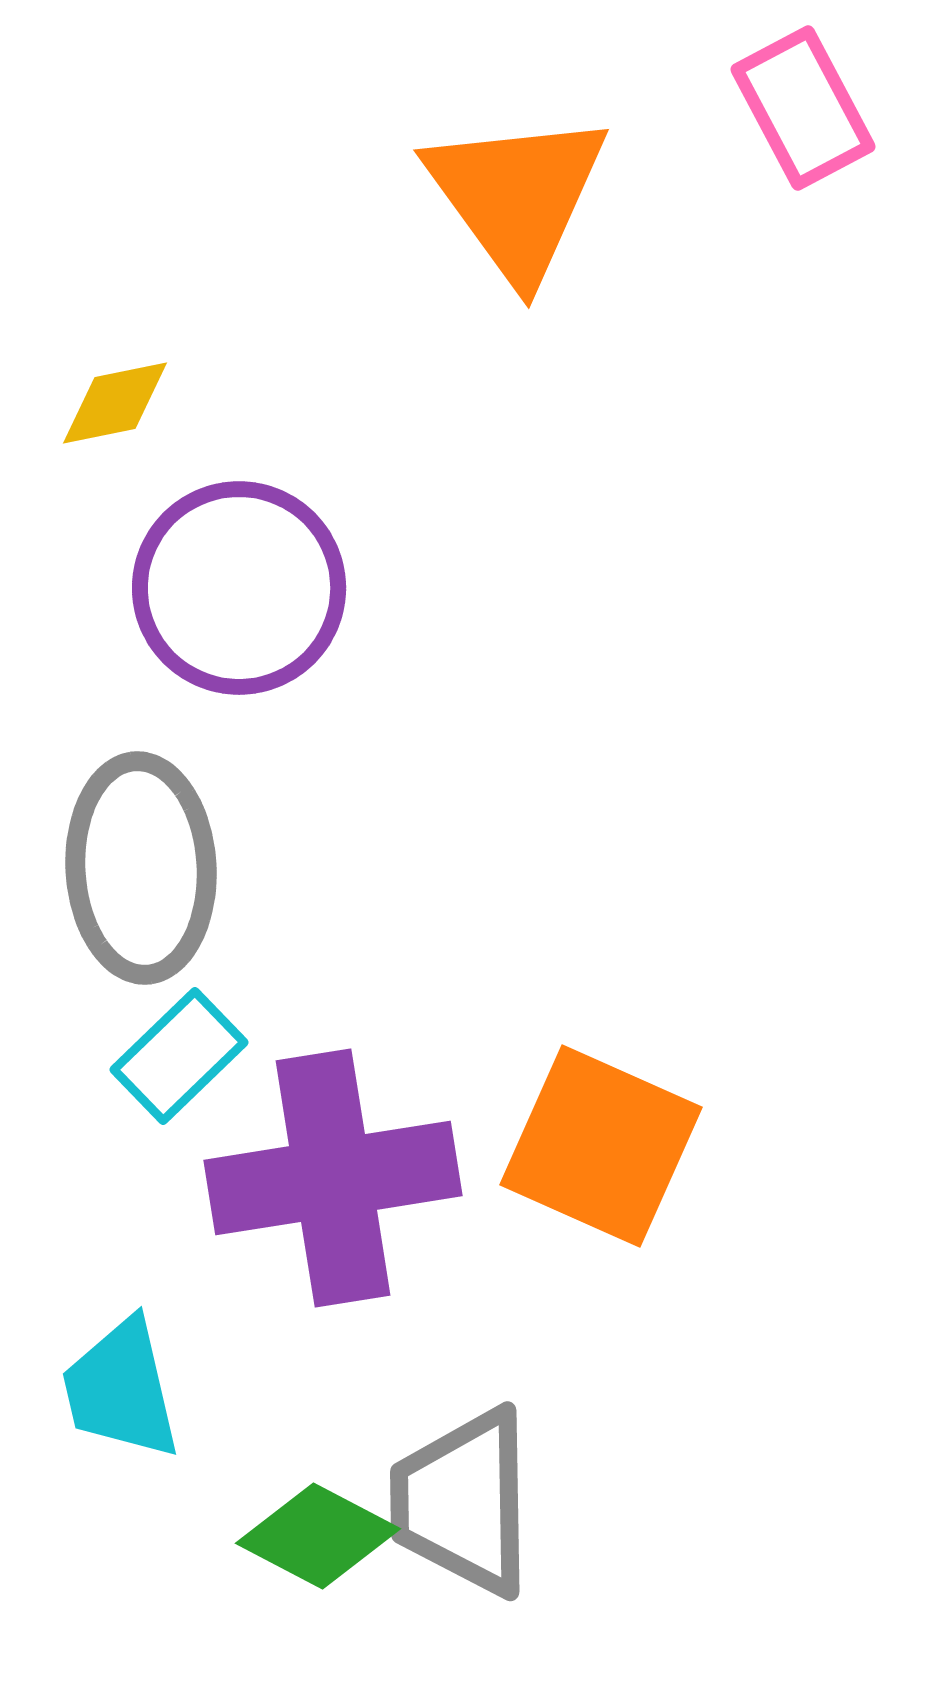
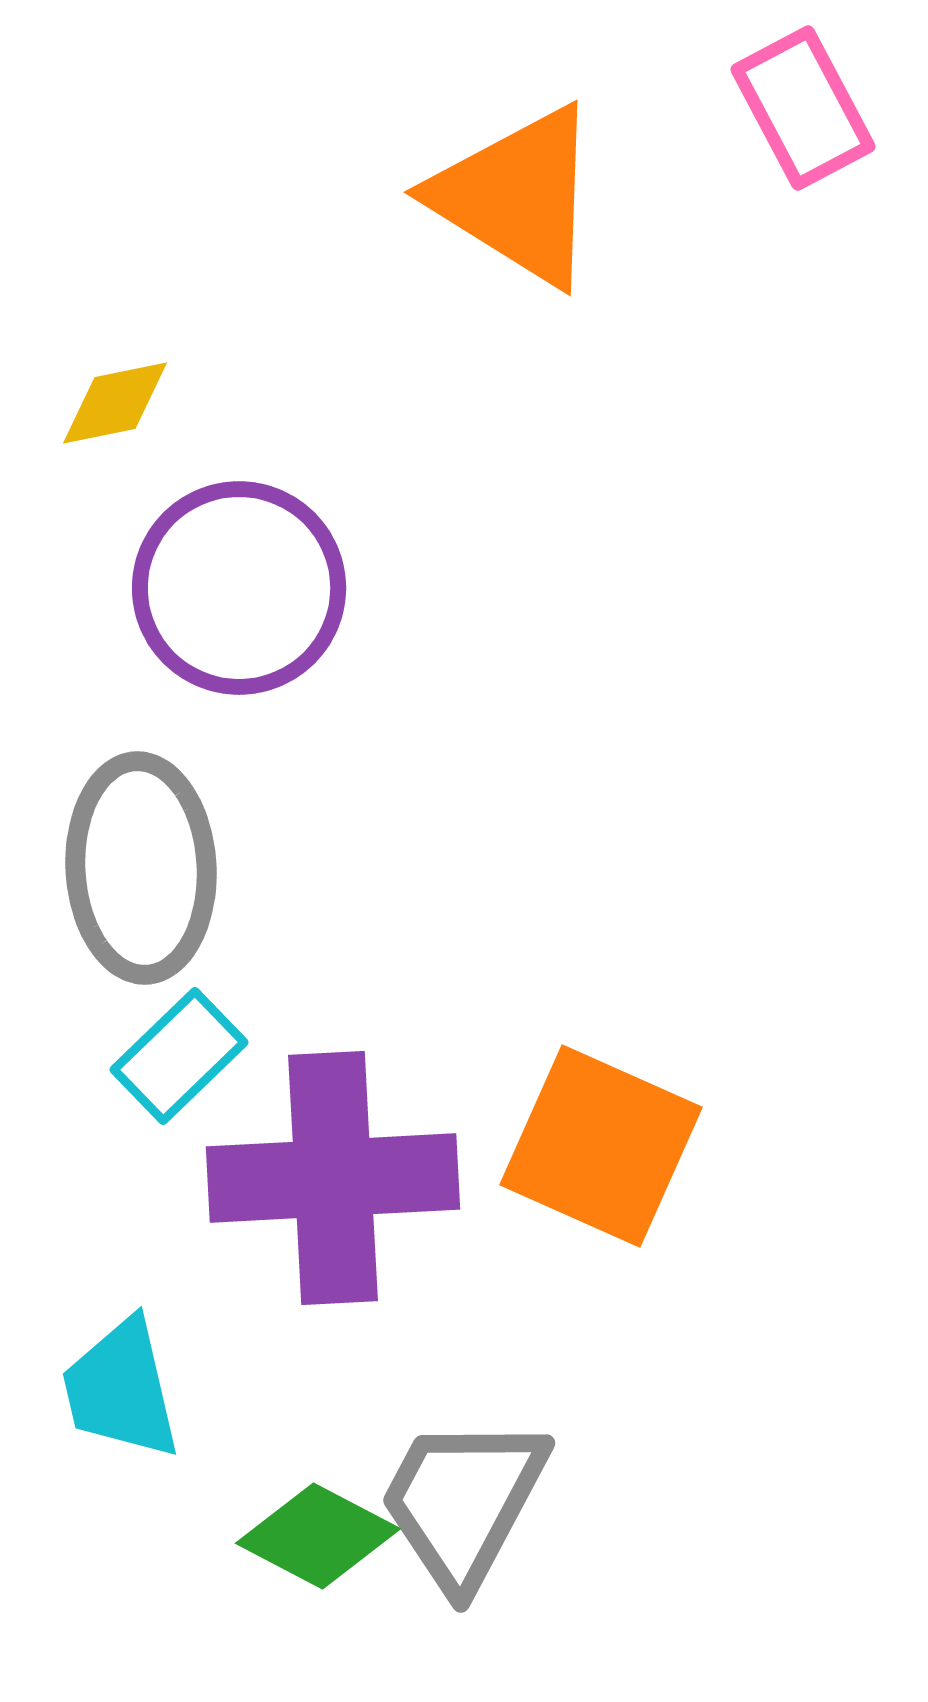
orange triangle: rotated 22 degrees counterclockwise
purple cross: rotated 6 degrees clockwise
gray trapezoid: rotated 29 degrees clockwise
